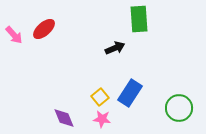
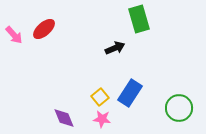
green rectangle: rotated 12 degrees counterclockwise
